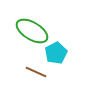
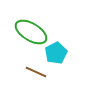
green ellipse: moved 1 px left, 1 px down
